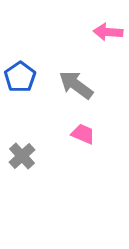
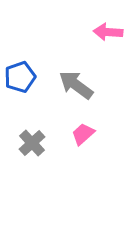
blue pentagon: rotated 16 degrees clockwise
pink trapezoid: rotated 65 degrees counterclockwise
gray cross: moved 10 px right, 13 px up
